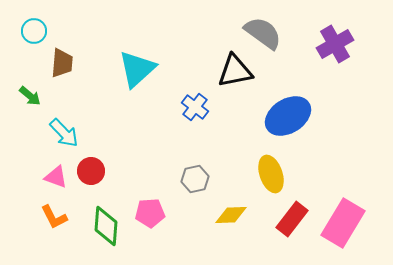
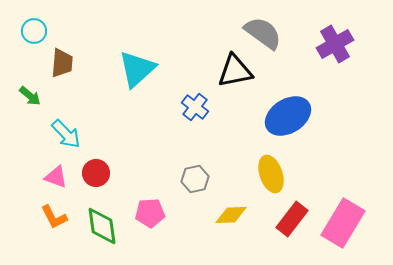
cyan arrow: moved 2 px right, 1 px down
red circle: moved 5 px right, 2 px down
green diamond: moved 4 px left; rotated 12 degrees counterclockwise
